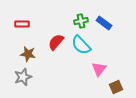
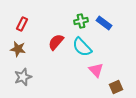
red rectangle: rotated 64 degrees counterclockwise
cyan semicircle: moved 1 px right, 2 px down
brown star: moved 10 px left, 5 px up
pink triangle: moved 3 px left, 1 px down; rotated 21 degrees counterclockwise
